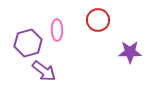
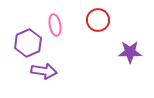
pink ellipse: moved 2 px left, 5 px up; rotated 10 degrees counterclockwise
purple hexagon: rotated 8 degrees counterclockwise
purple arrow: rotated 30 degrees counterclockwise
